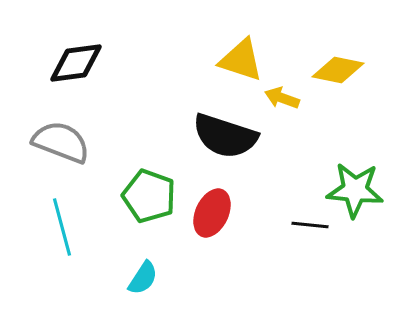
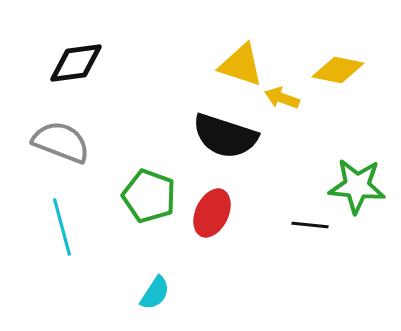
yellow triangle: moved 5 px down
green star: moved 2 px right, 4 px up
cyan semicircle: moved 12 px right, 15 px down
